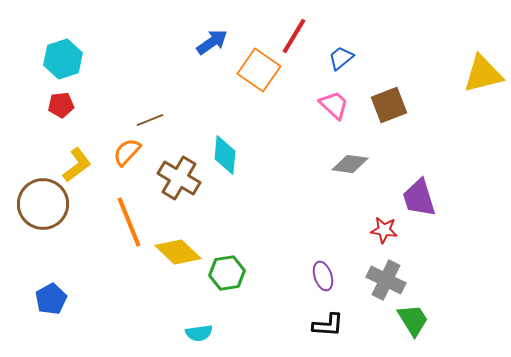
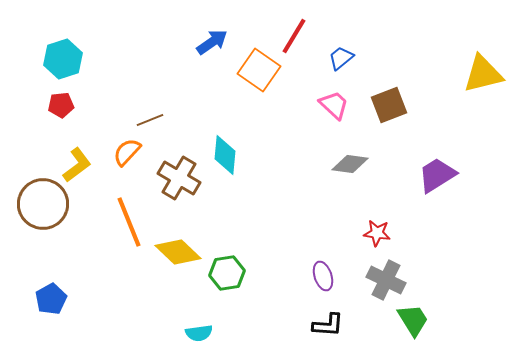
purple trapezoid: moved 18 px right, 23 px up; rotated 75 degrees clockwise
red star: moved 7 px left, 3 px down
